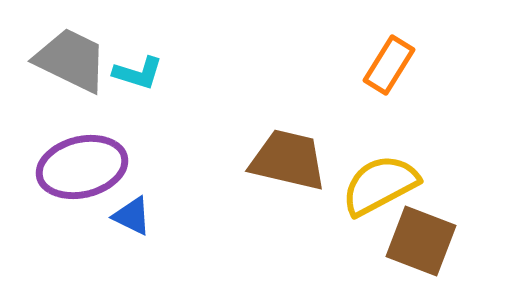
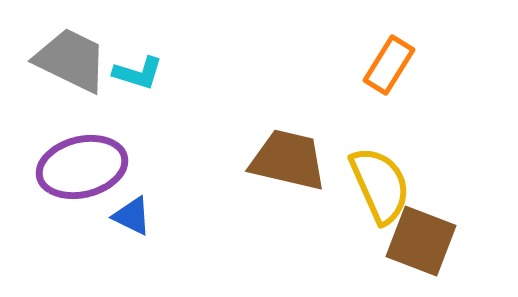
yellow semicircle: rotated 94 degrees clockwise
